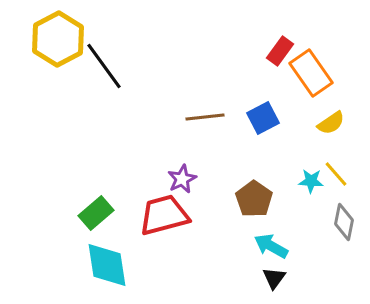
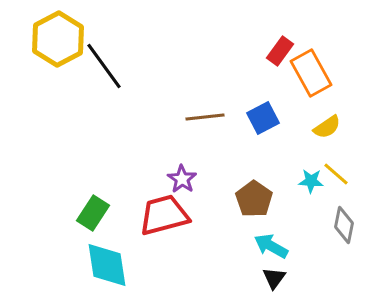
orange rectangle: rotated 6 degrees clockwise
yellow semicircle: moved 4 px left, 4 px down
yellow line: rotated 8 degrees counterclockwise
purple star: rotated 12 degrees counterclockwise
green rectangle: moved 3 px left; rotated 16 degrees counterclockwise
gray diamond: moved 3 px down
